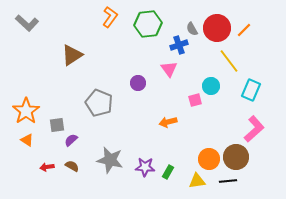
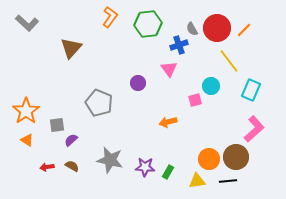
brown triangle: moved 1 px left, 7 px up; rotated 15 degrees counterclockwise
